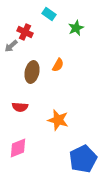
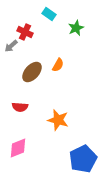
brown ellipse: rotated 30 degrees clockwise
